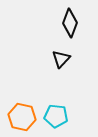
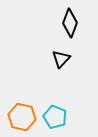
cyan pentagon: moved 1 px left, 1 px down; rotated 15 degrees clockwise
